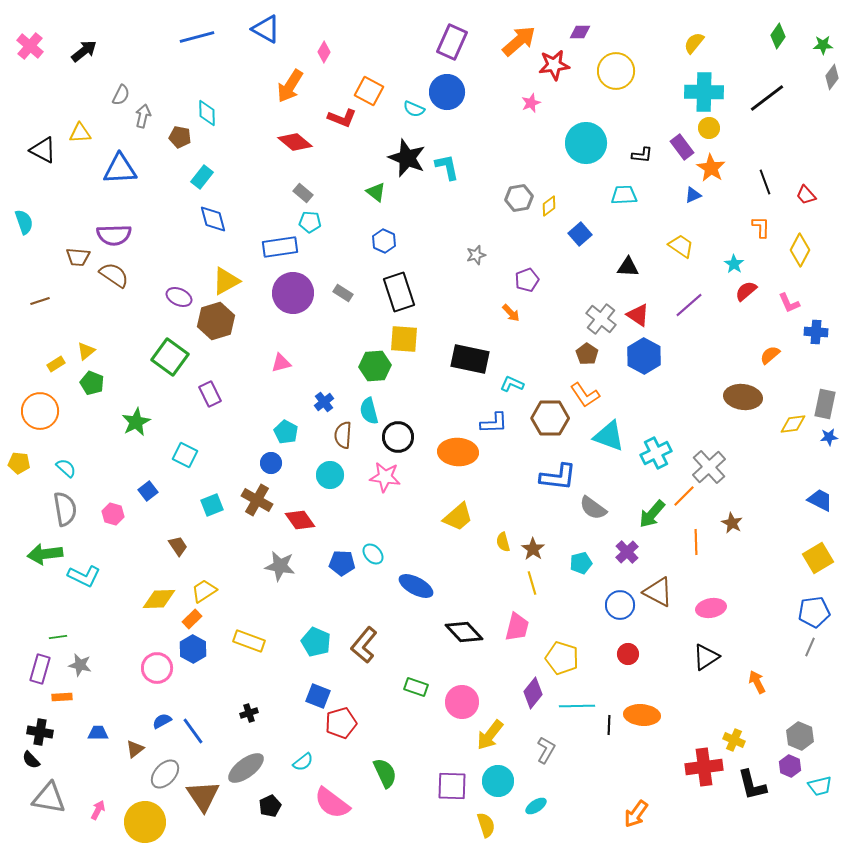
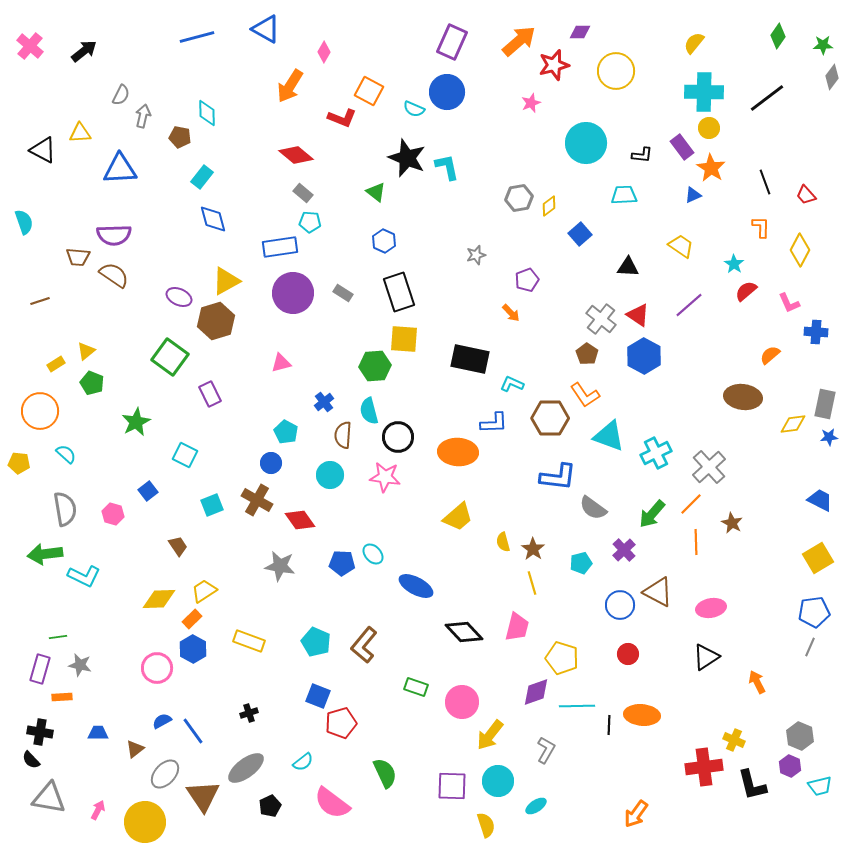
red star at (554, 65): rotated 8 degrees counterclockwise
red diamond at (295, 142): moved 1 px right, 13 px down
cyan semicircle at (66, 468): moved 14 px up
orange line at (684, 496): moved 7 px right, 8 px down
purple cross at (627, 552): moved 3 px left, 2 px up
purple diamond at (533, 693): moved 3 px right, 1 px up; rotated 32 degrees clockwise
